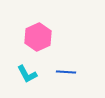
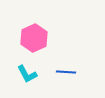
pink hexagon: moved 4 px left, 1 px down
